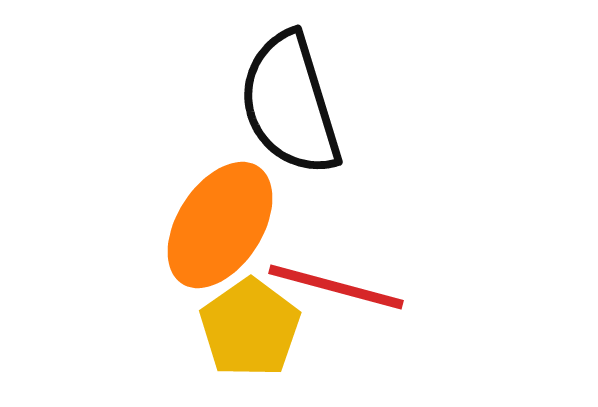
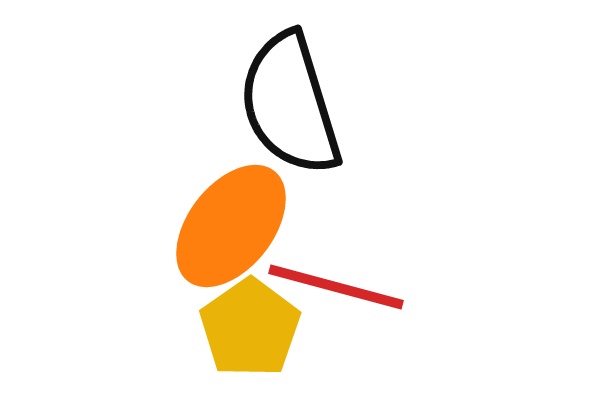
orange ellipse: moved 11 px right, 1 px down; rotated 5 degrees clockwise
